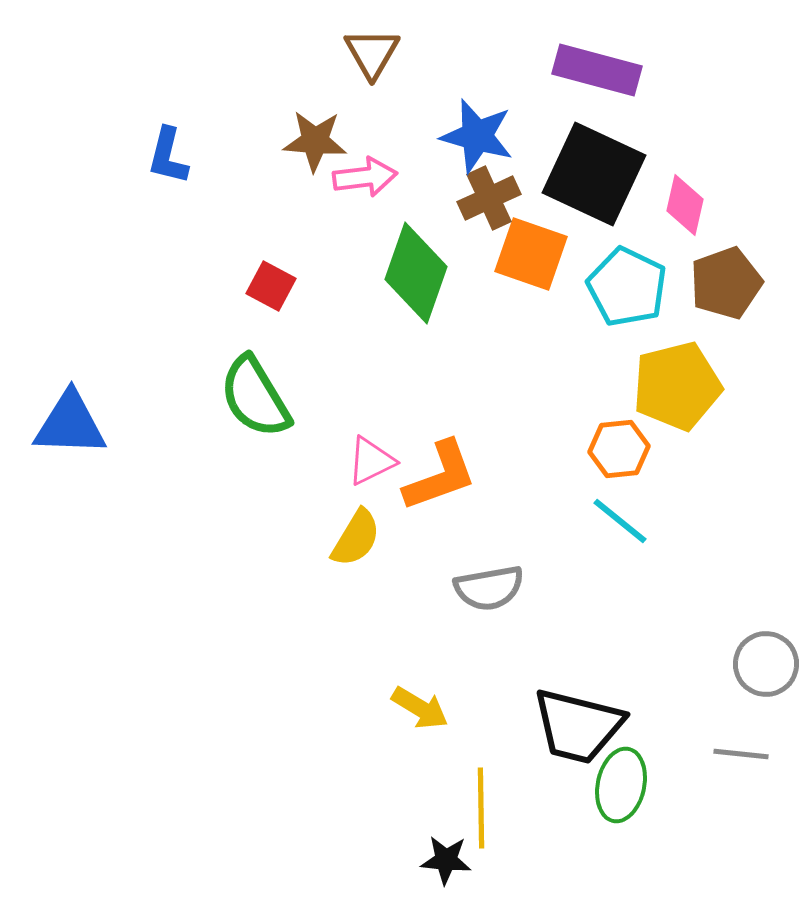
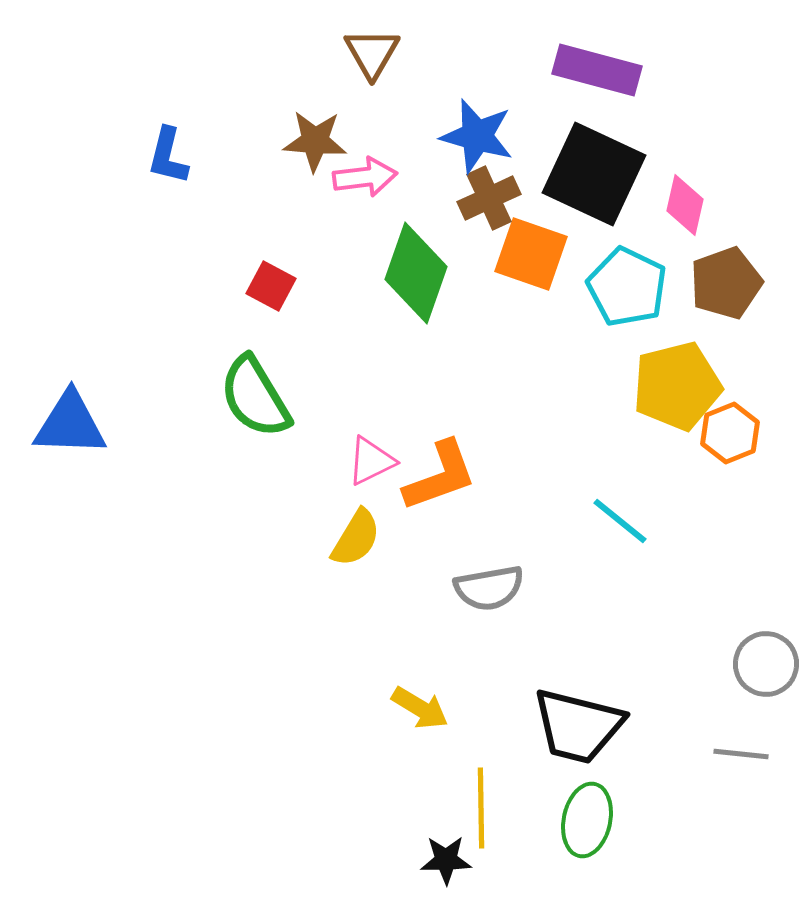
orange hexagon: moved 111 px right, 16 px up; rotated 16 degrees counterclockwise
green ellipse: moved 34 px left, 35 px down
black star: rotated 6 degrees counterclockwise
